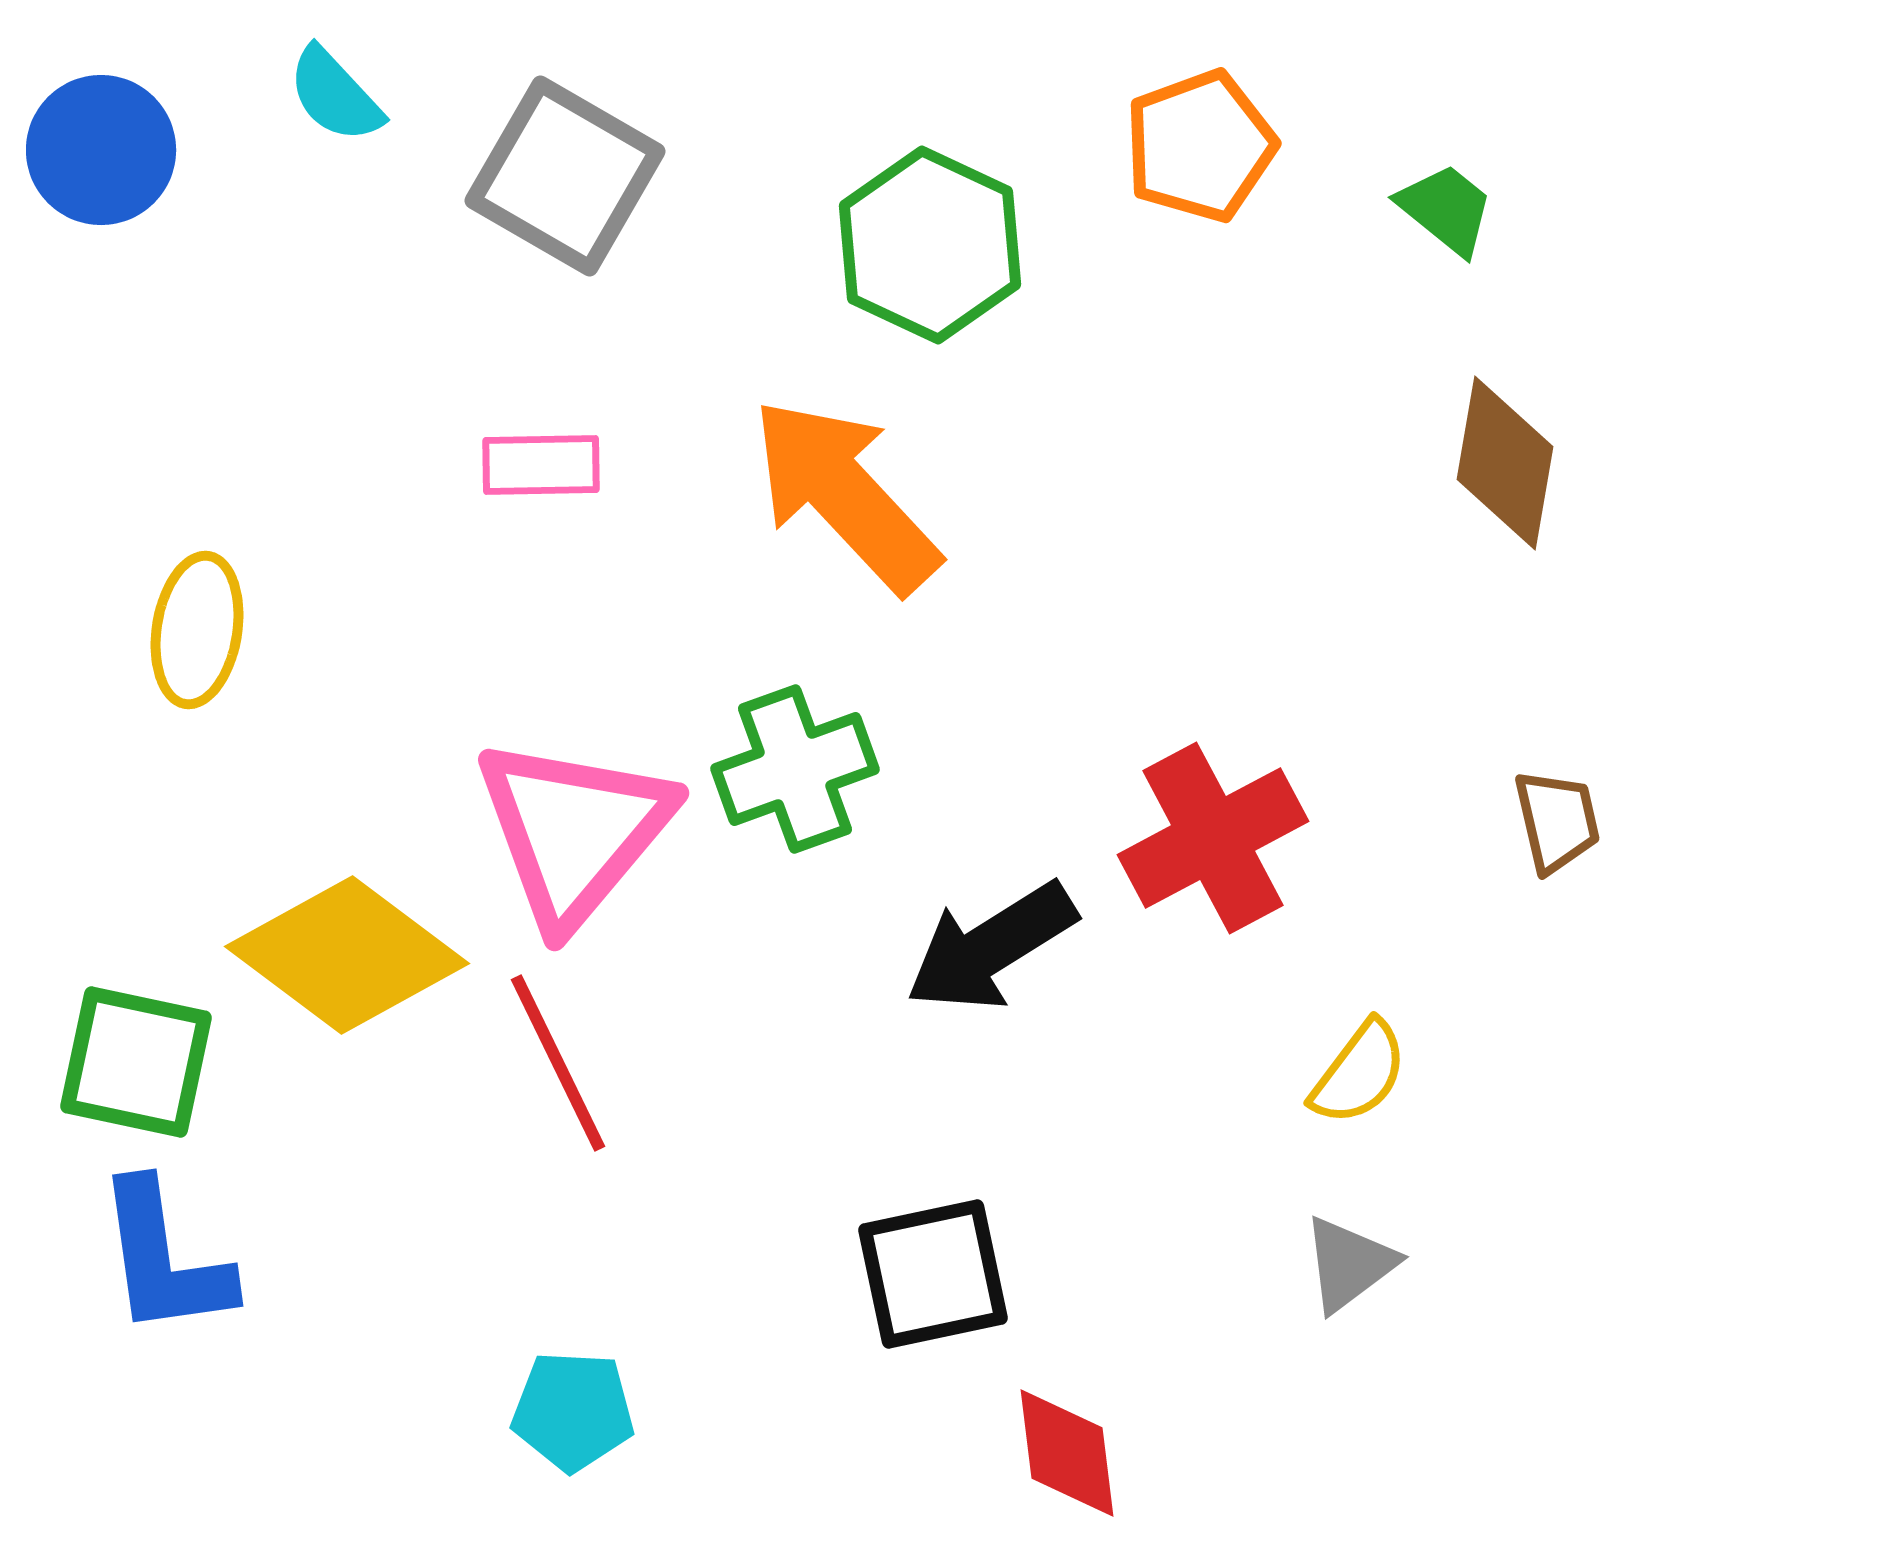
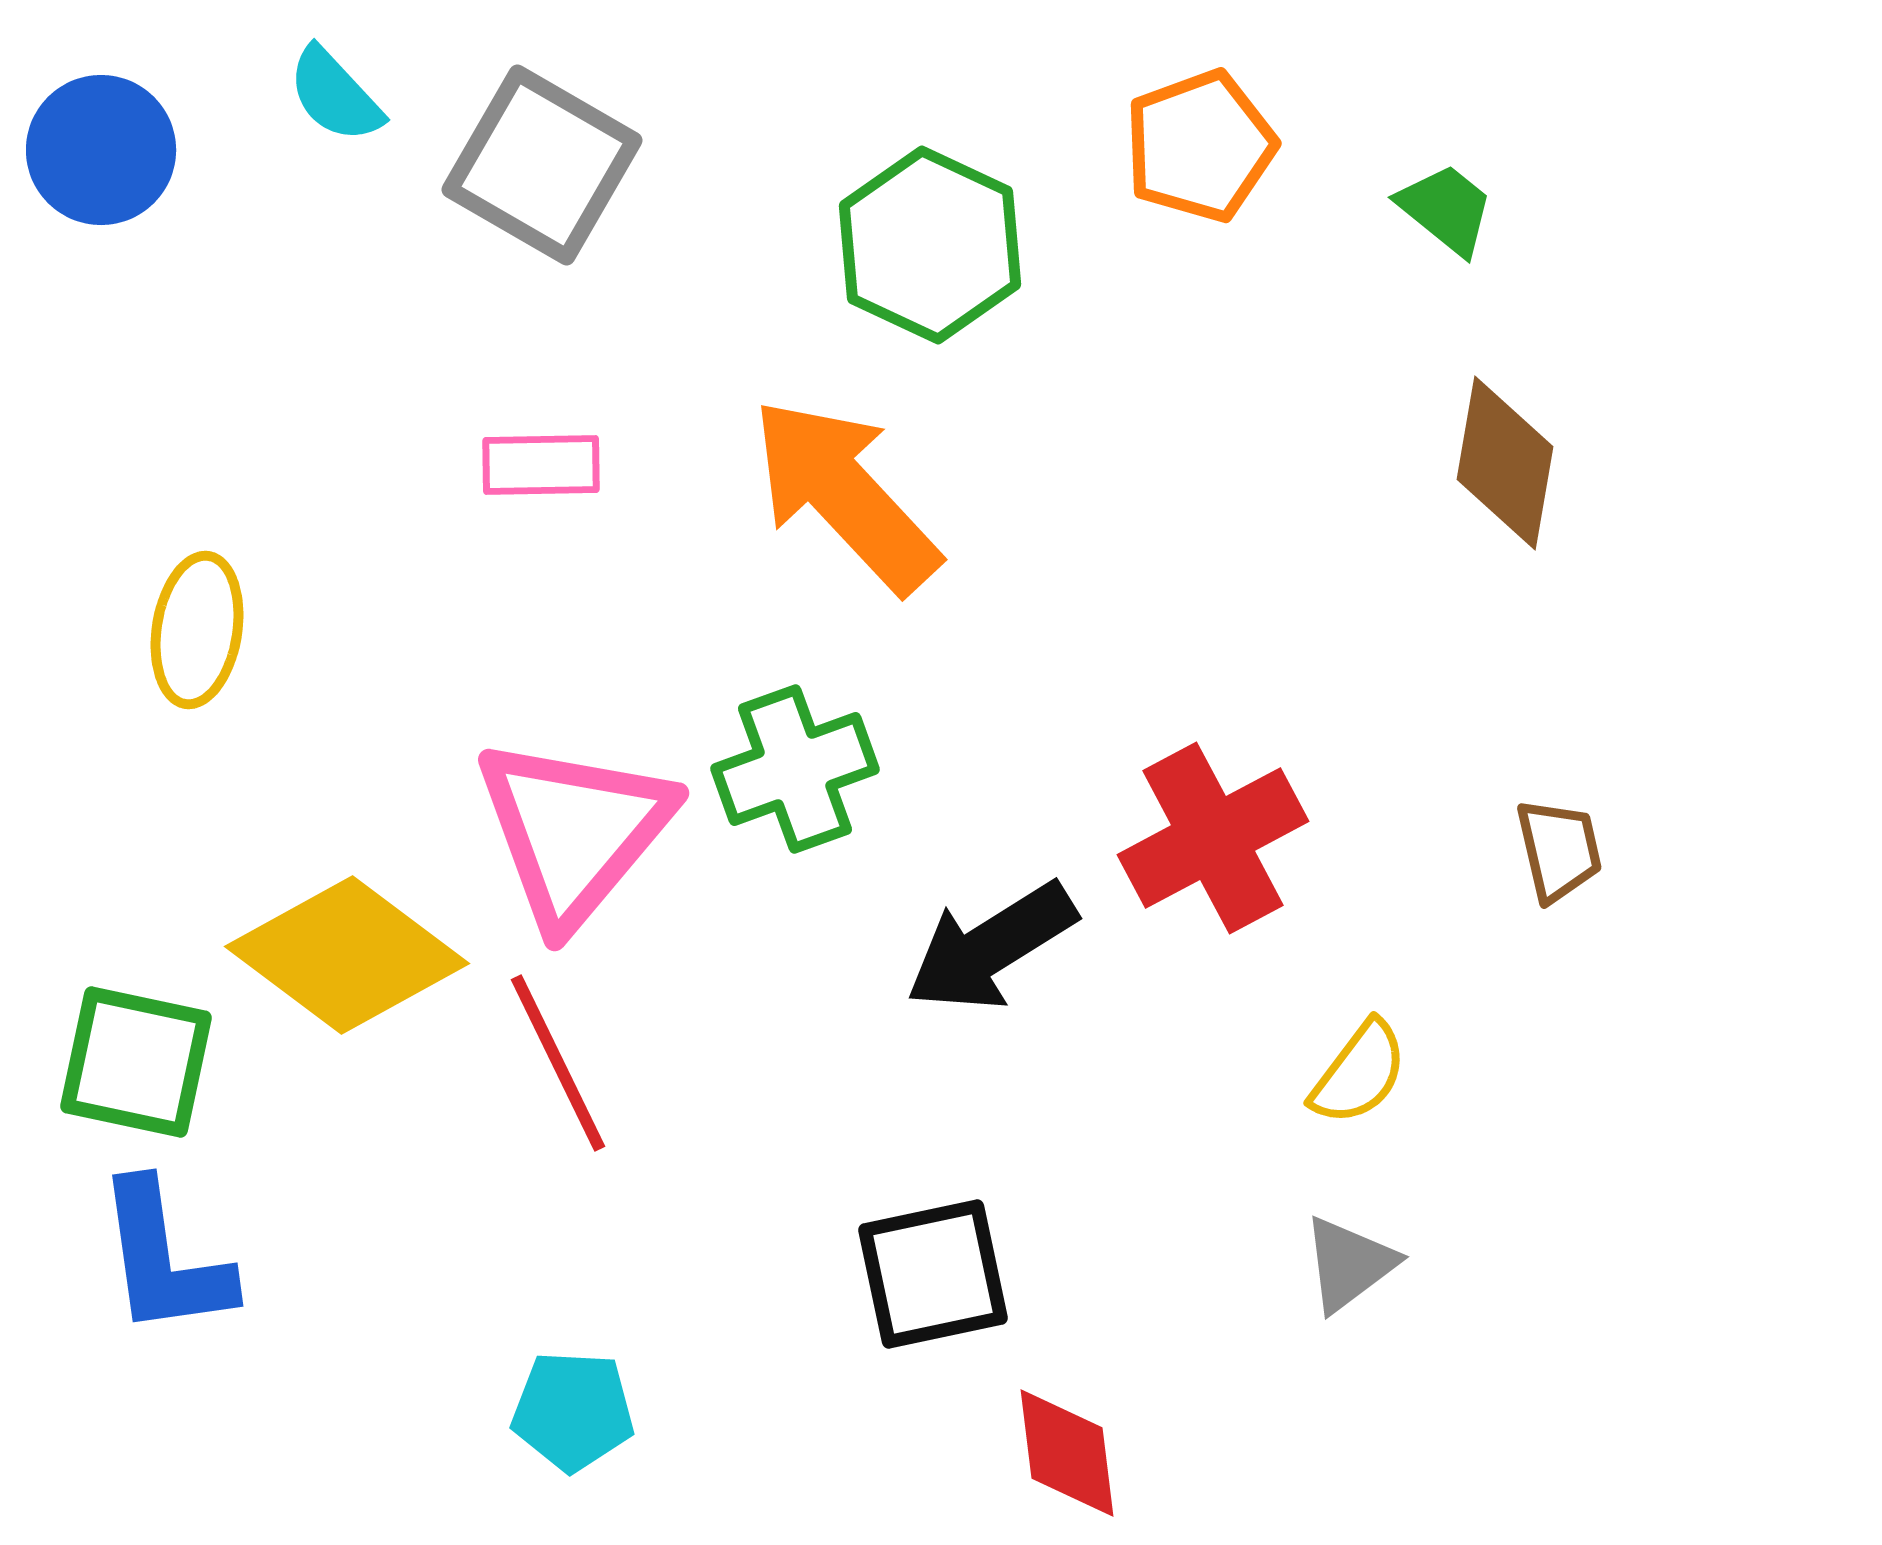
gray square: moved 23 px left, 11 px up
brown trapezoid: moved 2 px right, 29 px down
